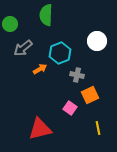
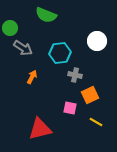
green semicircle: rotated 70 degrees counterclockwise
green circle: moved 4 px down
gray arrow: rotated 108 degrees counterclockwise
cyan hexagon: rotated 15 degrees clockwise
orange arrow: moved 8 px left, 8 px down; rotated 32 degrees counterclockwise
gray cross: moved 2 px left
pink square: rotated 24 degrees counterclockwise
yellow line: moved 2 px left, 6 px up; rotated 48 degrees counterclockwise
